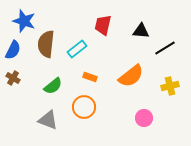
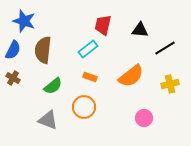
black triangle: moved 1 px left, 1 px up
brown semicircle: moved 3 px left, 6 px down
cyan rectangle: moved 11 px right
yellow cross: moved 2 px up
